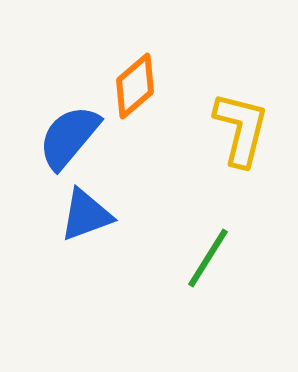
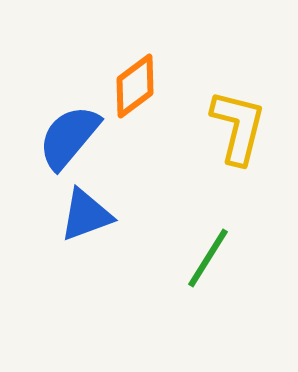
orange diamond: rotated 4 degrees clockwise
yellow L-shape: moved 3 px left, 2 px up
